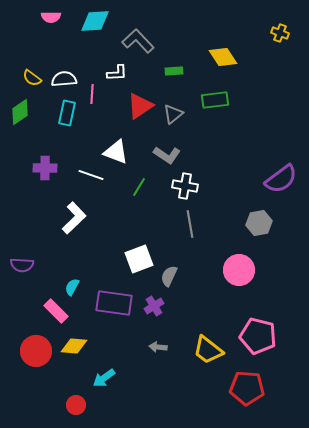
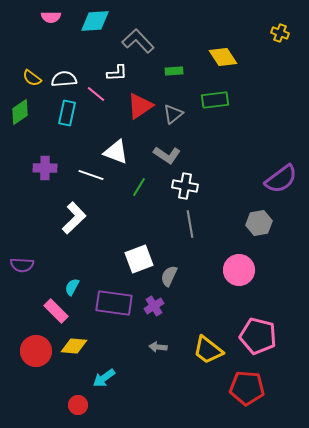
pink line at (92, 94): moved 4 px right; rotated 54 degrees counterclockwise
red circle at (76, 405): moved 2 px right
